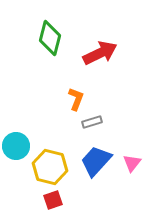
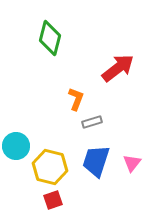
red arrow: moved 18 px right, 15 px down; rotated 12 degrees counterclockwise
blue trapezoid: rotated 24 degrees counterclockwise
